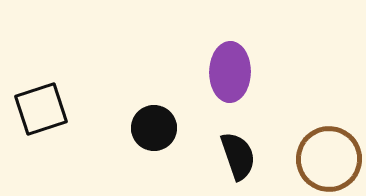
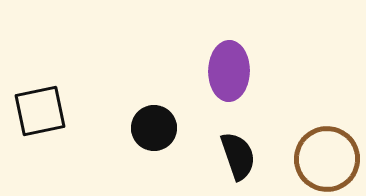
purple ellipse: moved 1 px left, 1 px up
black square: moved 1 px left, 2 px down; rotated 6 degrees clockwise
brown circle: moved 2 px left
